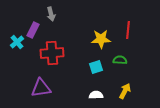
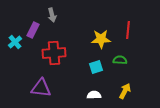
gray arrow: moved 1 px right, 1 px down
cyan cross: moved 2 px left
red cross: moved 2 px right
purple triangle: rotated 15 degrees clockwise
white semicircle: moved 2 px left
